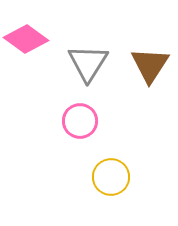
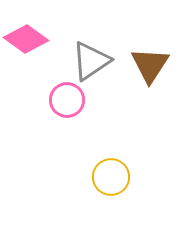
gray triangle: moved 3 px right, 2 px up; rotated 24 degrees clockwise
pink circle: moved 13 px left, 21 px up
